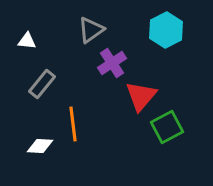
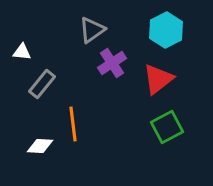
gray triangle: moved 1 px right
white triangle: moved 5 px left, 11 px down
red triangle: moved 17 px right, 17 px up; rotated 12 degrees clockwise
